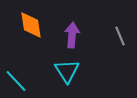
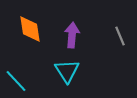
orange diamond: moved 1 px left, 4 px down
